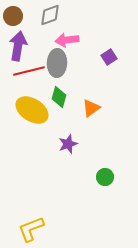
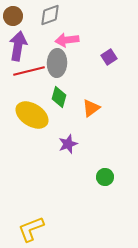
yellow ellipse: moved 5 px down
